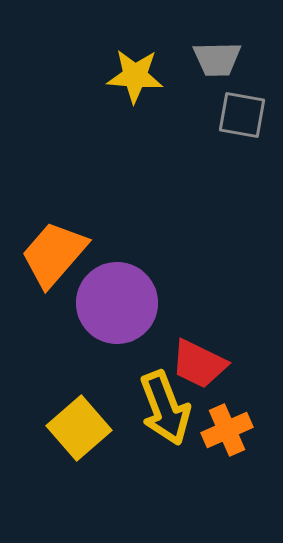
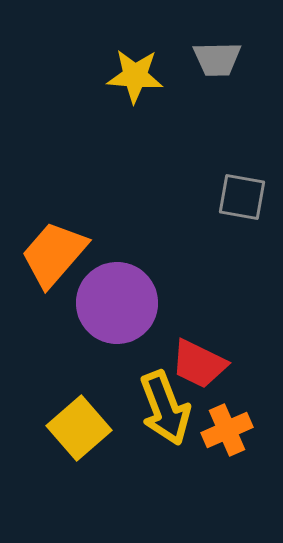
gray square: moved 82 px down
